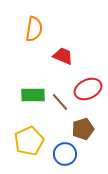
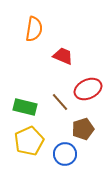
green rectangle: moved 8 px left, 12 px down; rotated 15 degrees clockwise
